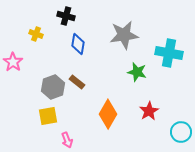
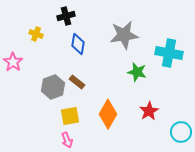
black cross: rotated 30 degrees counterclockwise
yellow square: moved 22 px right
